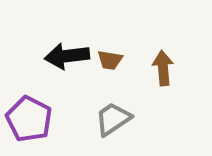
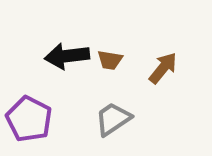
brown arrow: rotated 44 degrees clockwise
